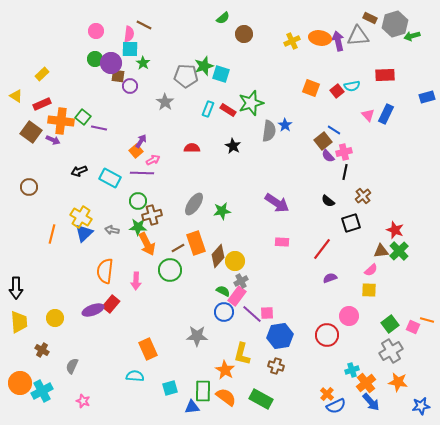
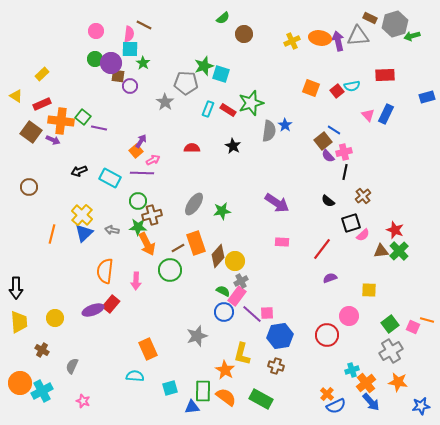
gray pentagon at (186, 76): moved 7 px down
yellow cross at (81, 217): moved 1 px right, 2 px up; rotated 10 degrees clockwise
pink semicircle at (371, 270): moved 8 px left, 35 px up
gray star at (197, 336): rotated 20 degrees counterclockwise
